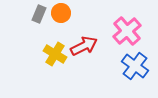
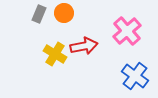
orange circle: moved 3 px right
red arrow: rotated 16 degrees clockwise
blue cross: moved 10 px down
